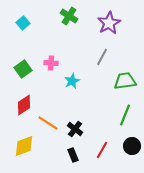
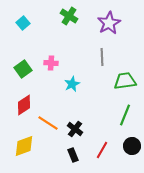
gray line: rotated 30 degrees counterclockwise
cyan star: moved 3 px down
